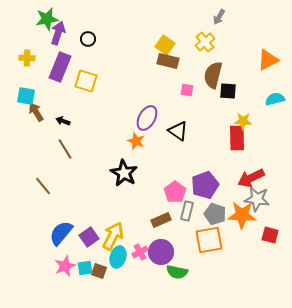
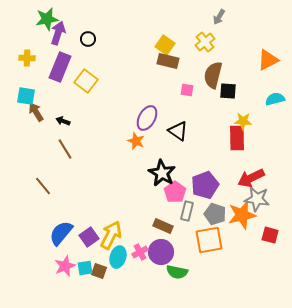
yellow square at (86, 81): rotated 20 degrees clockwise
black star at (124, 173): moved 38 px right
orange star at (242, 215): rotated 16 degrees counterclockwise
brown rectangle at (161, 220): moved 2 px right, 6 px down; rotated 48 degrees clockwise
yellow arrow at (113, 236): moved 2 px left, 1 px up
